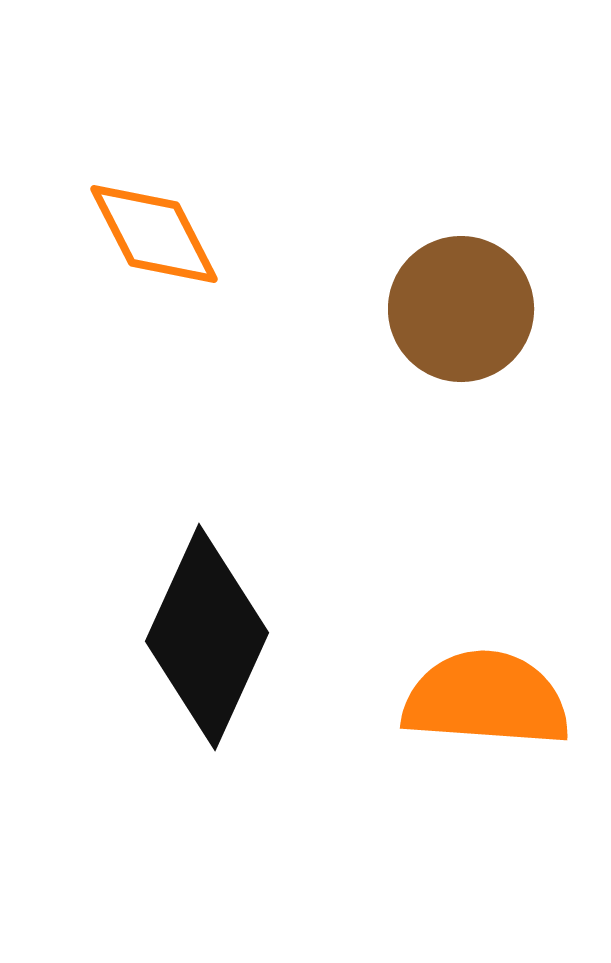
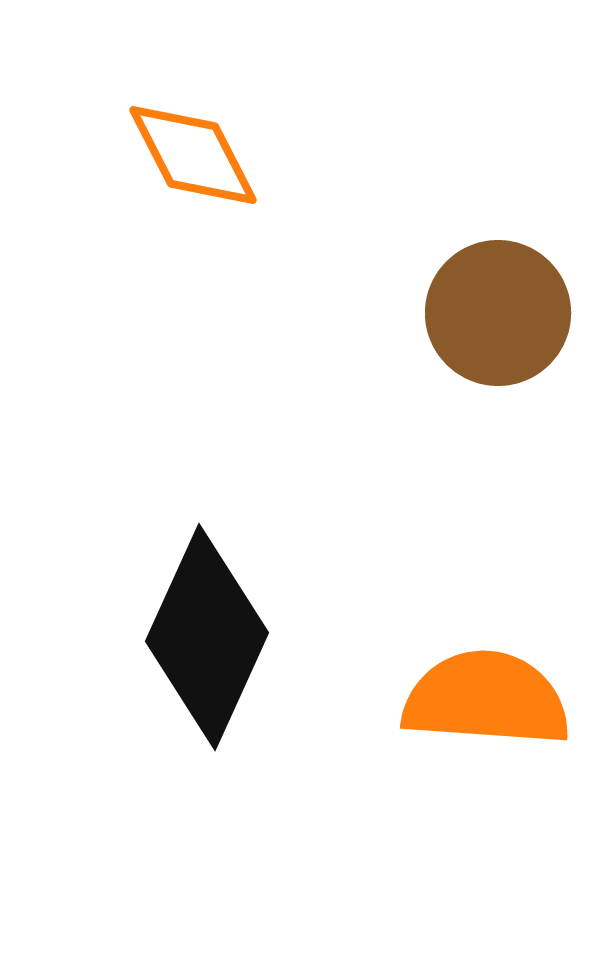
orange diamond: moved 39 px right, 79 px up
brown circle: moved 37 px right, 4 px down
